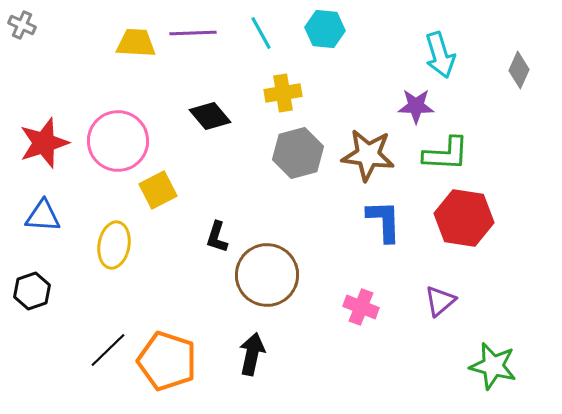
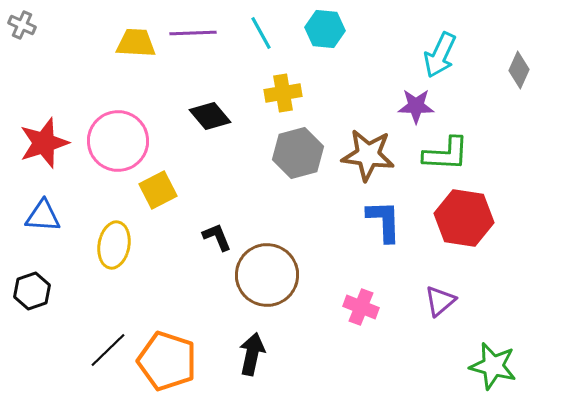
cyan arrow: rotated 42 degrees clockwise
black L-shape: rotated 140 degrees clockwise
